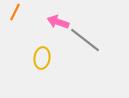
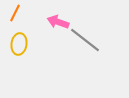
orange line: moved 1 px down
yellow ellipse: moved 23 px left, 14 px up
